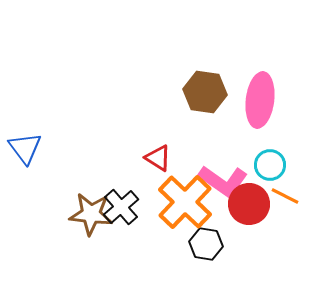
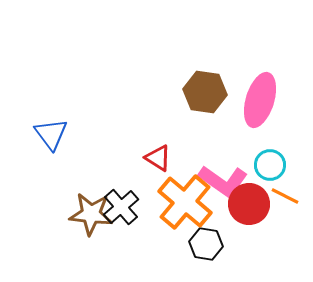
pink ellipse: rotated 10 degrees clockwise
blue triangle: moved 26 px right, 14 px up
orange cross: rotated 4 degrees counterclockwise
